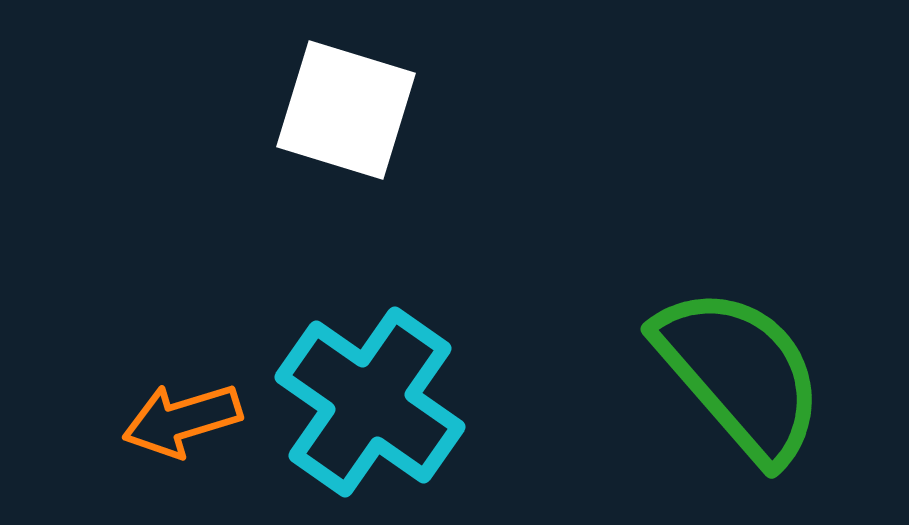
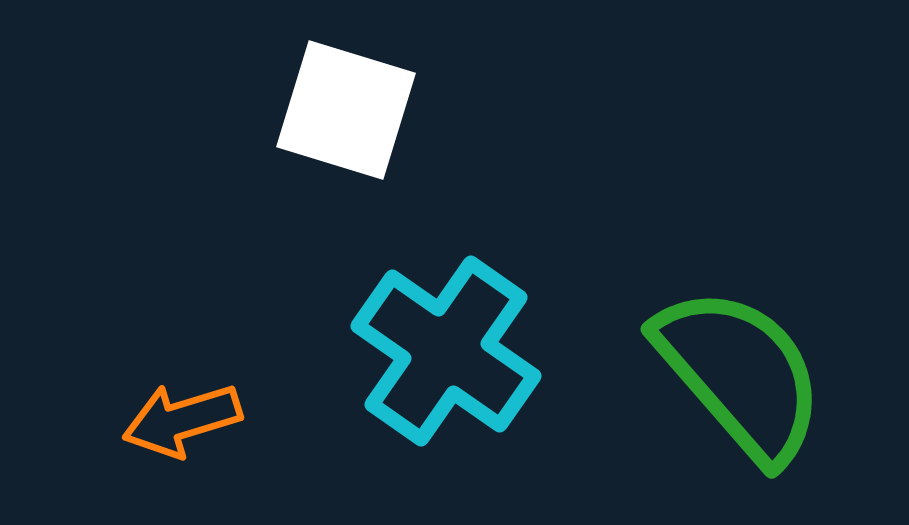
cyan cross: moved 76 px right, 51 px up
